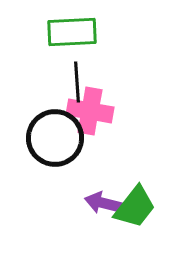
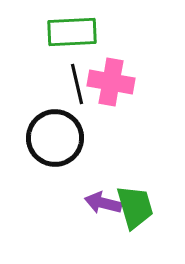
black line: moved 2 px down; rotated 9 degrees counterclockwise
pink cross: moved 21 px right, 29 px up
green trapezoid: rotated 54 degrees counterclockwise
